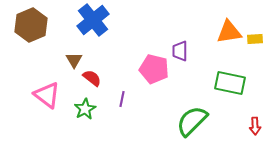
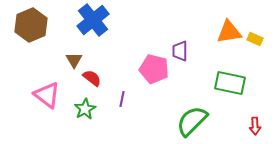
yellow rectangle: rotated 28 degrees clockwise
